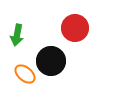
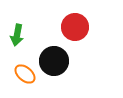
red circle: moved 1 px up
black circle: moved 3 px right
